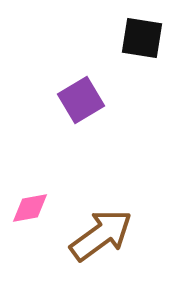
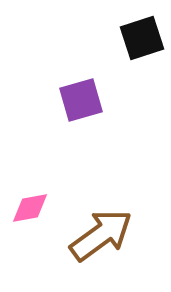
black square: rotated 27 degrees counterclockwise
purple square: rotated 15 degrees clockwise
